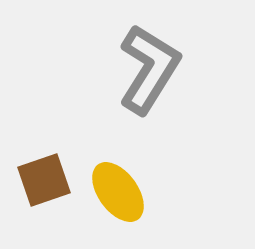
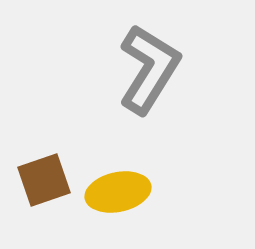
yellow ellipse: rotated 66 degrees counterclockwise
